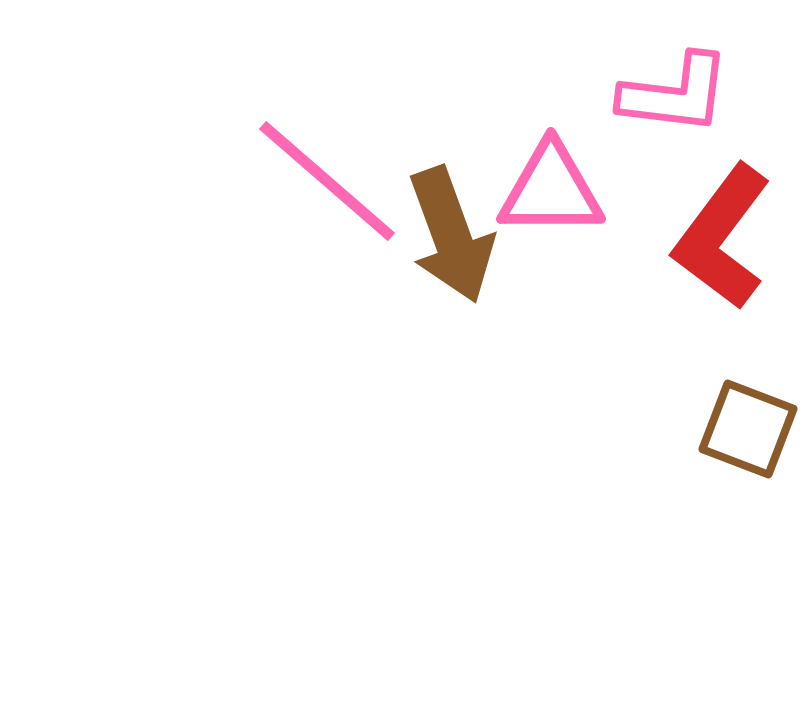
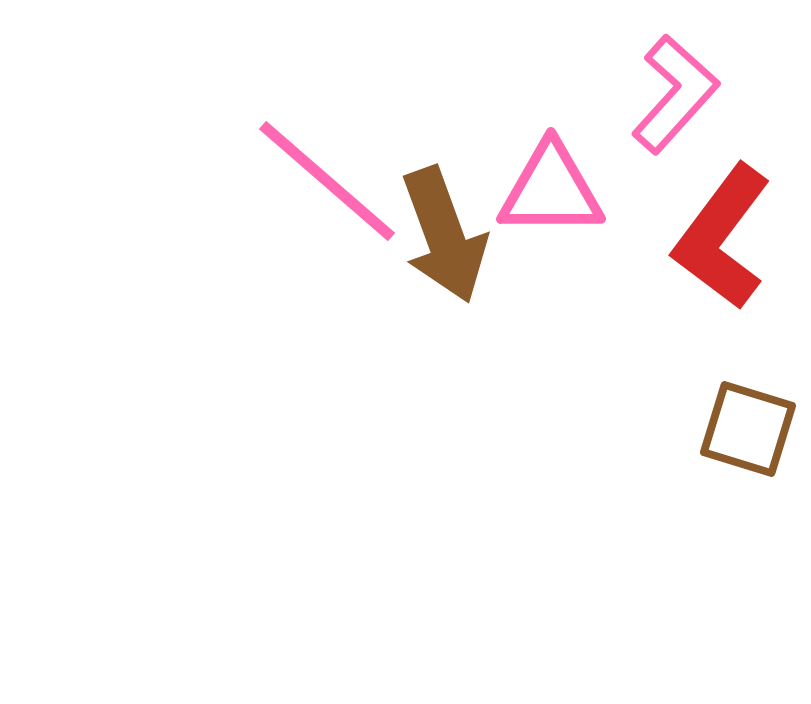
pink L-shape: rotated 55 degrees counterclockwise
brown arrow: moved 7 px left
brown square: rotated 4 degrees counterclockwise
